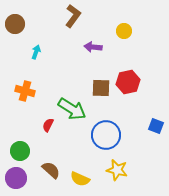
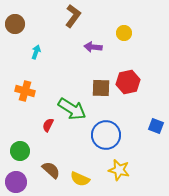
yellow circle: moved 2 px down
yellow star: moved 2 px right
purple circle: moved 4 px down
